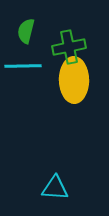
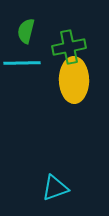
cyan line: moved 1 px left, 3 px up
cyan triangle: rotated 24 degrees counterclockwise
